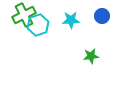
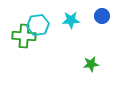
green cross: moved 21 px down; rotated 30 degrees clockwise
cyan hexagon: rotated 10 degrees clockwise
green star: moved 8 px down
